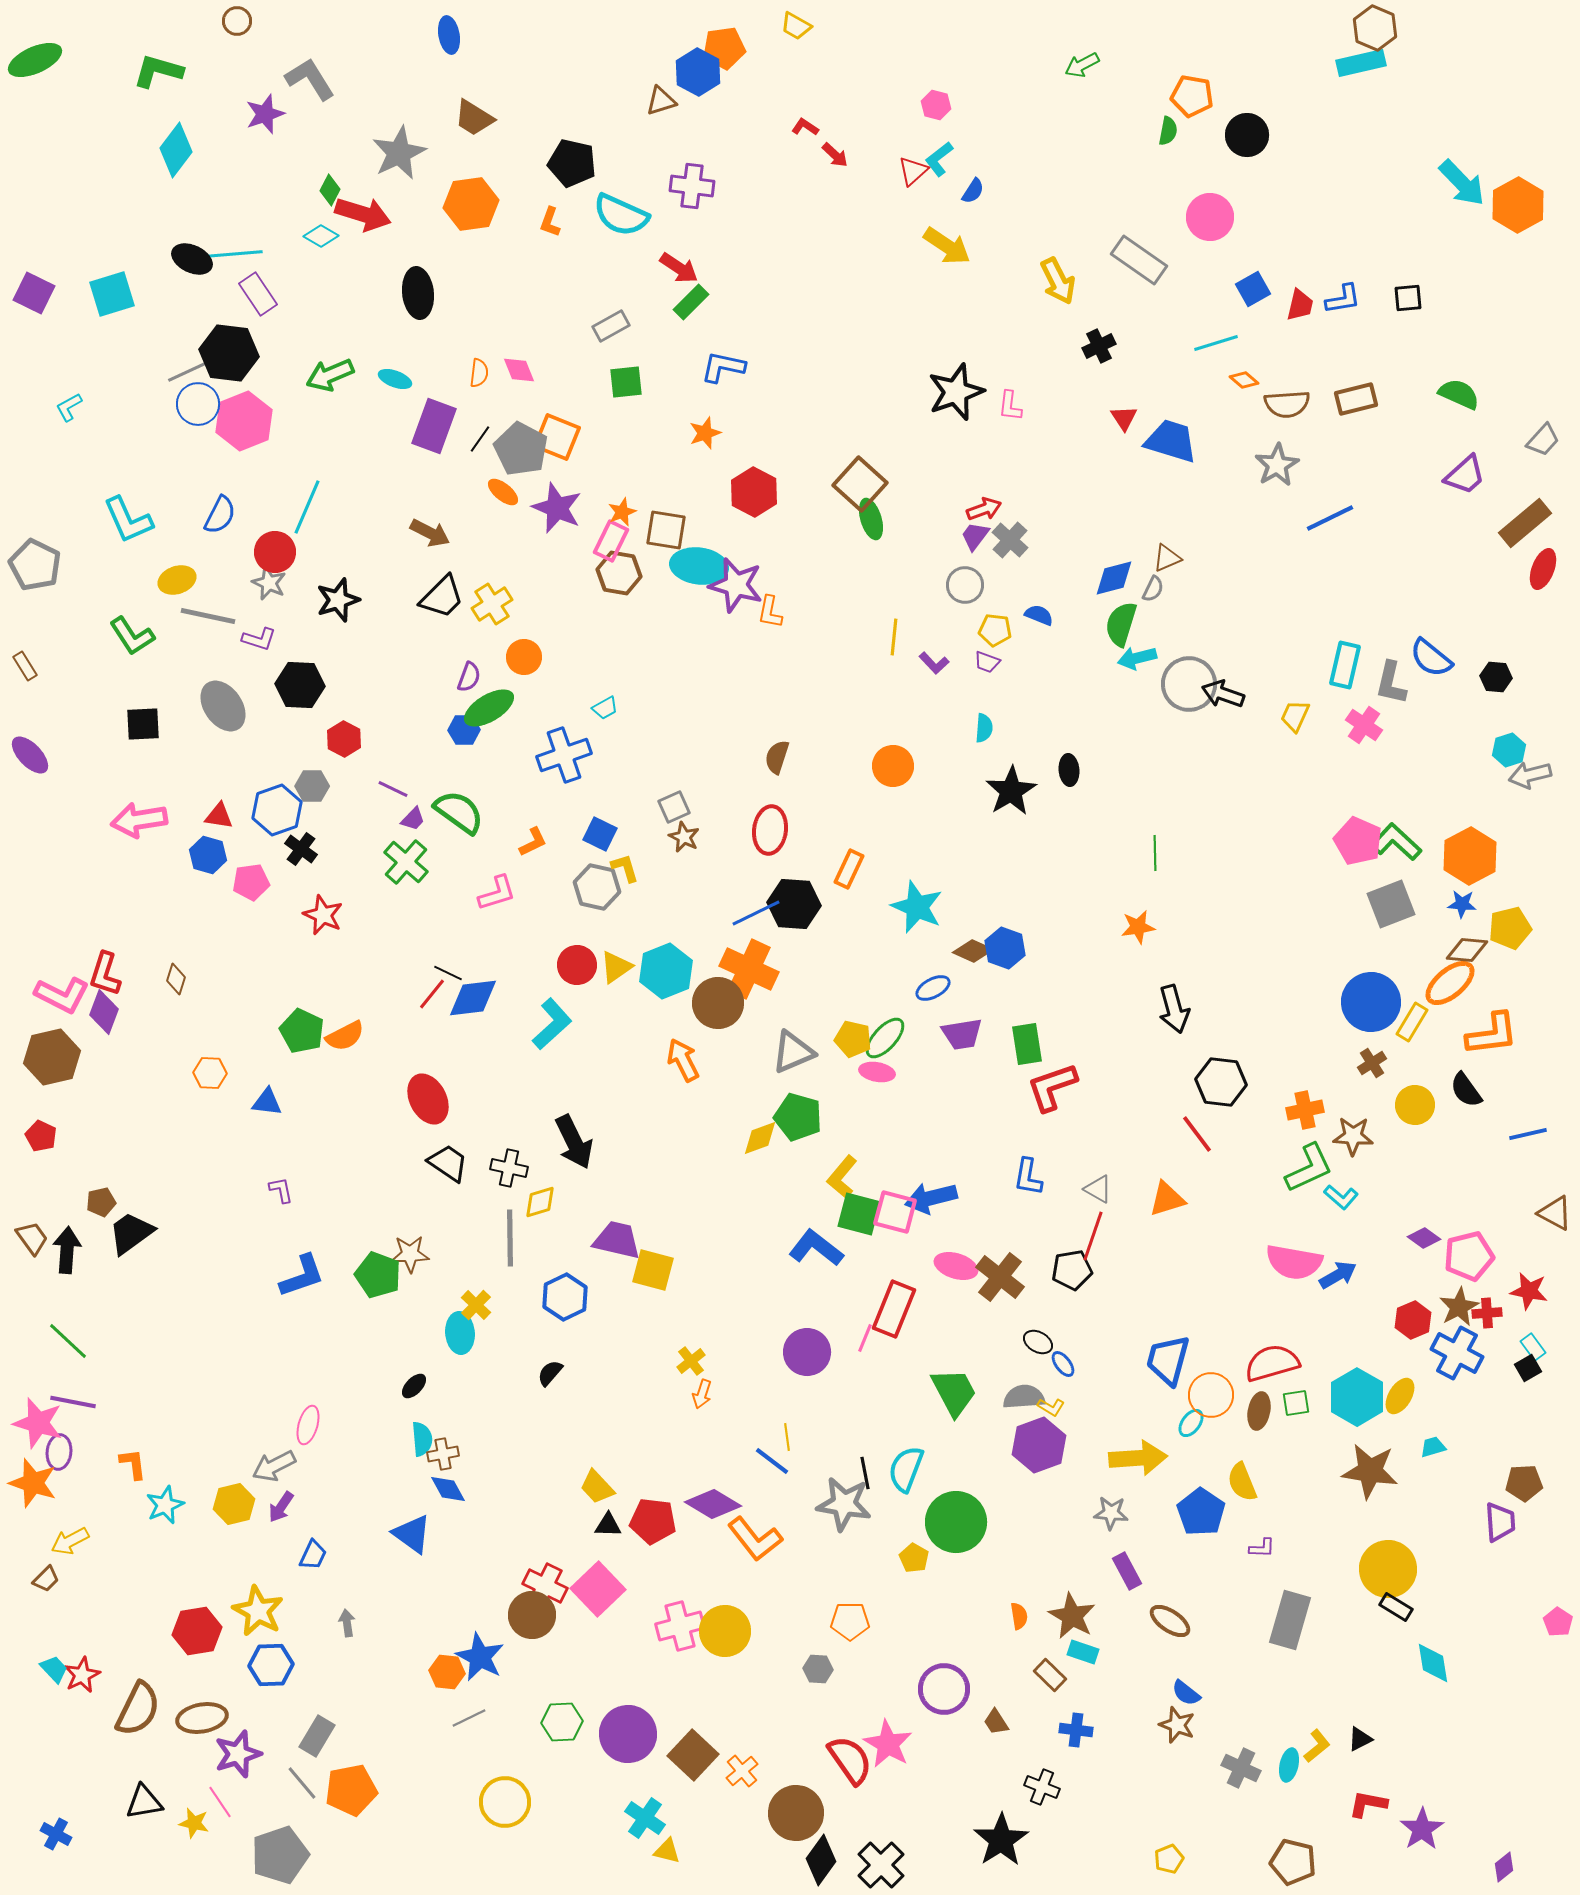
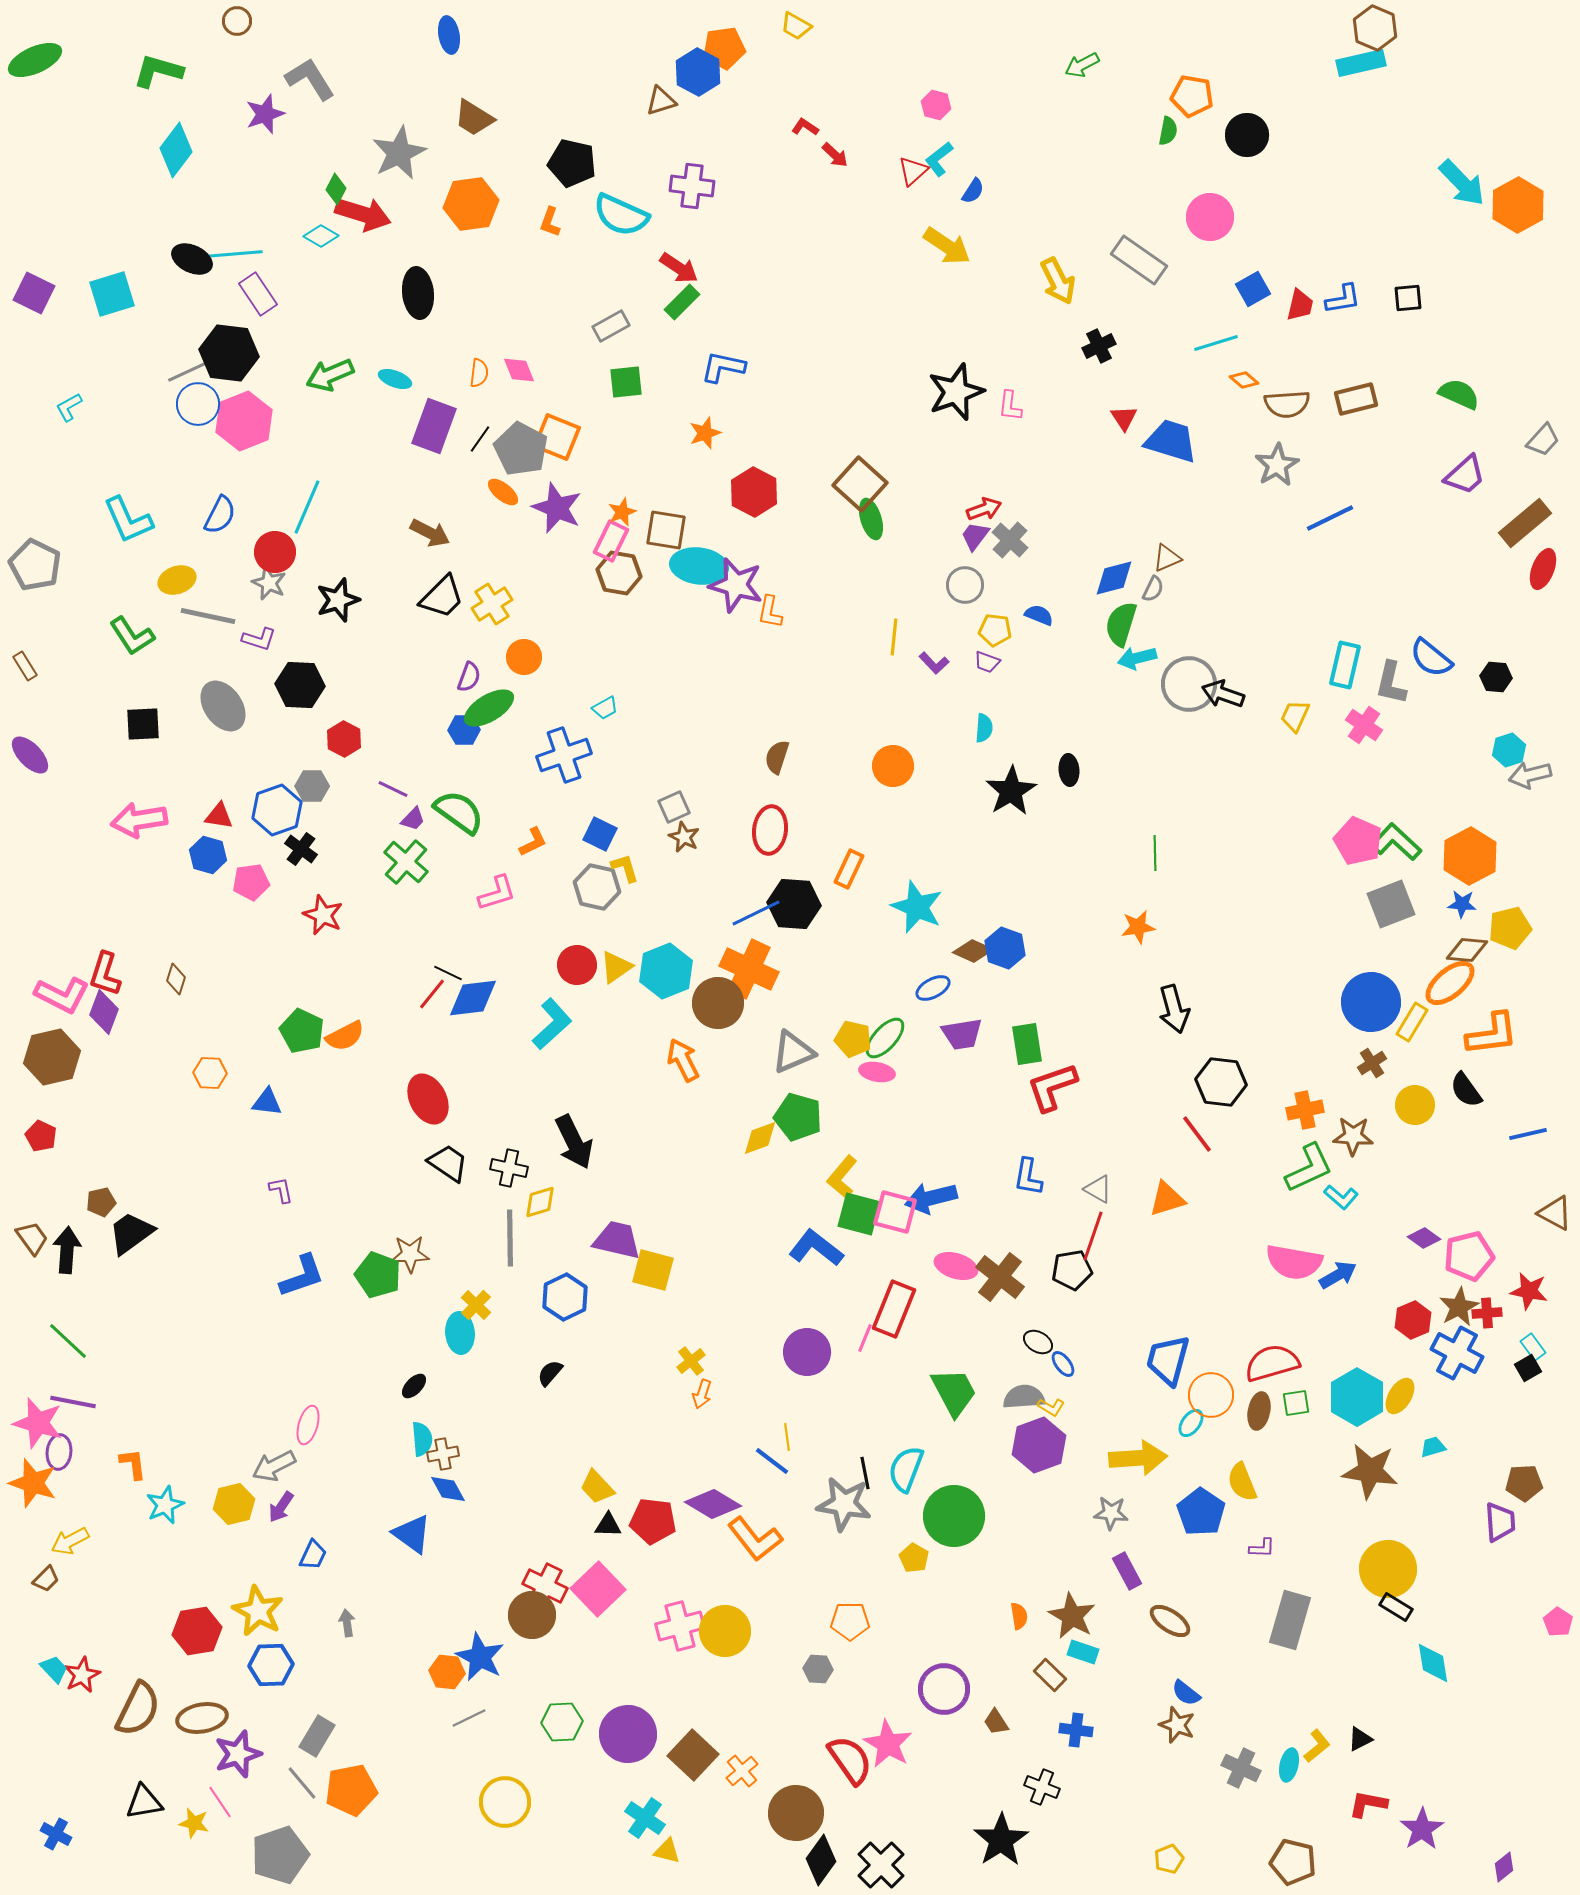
green diamond at (330, 190): moved 6 px right, 1 px up
green rectangle at (691, 302): moved 9 px left
green circle at (956, 1522): moved 2 px left, 6 px up
